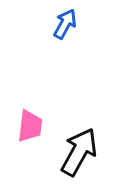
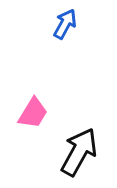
pink trapezoid: moved 3 px right, 13 px up; rotated 24 degrees clockwise
